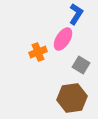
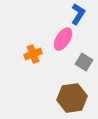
blue L-shape: moved 2 px right
orange cross: moved 5 px left, 2 px down
gray square: moved 3 px right, 3 px up
